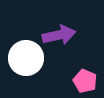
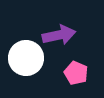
pink pentagon: moved 9 px left, 8 px up
